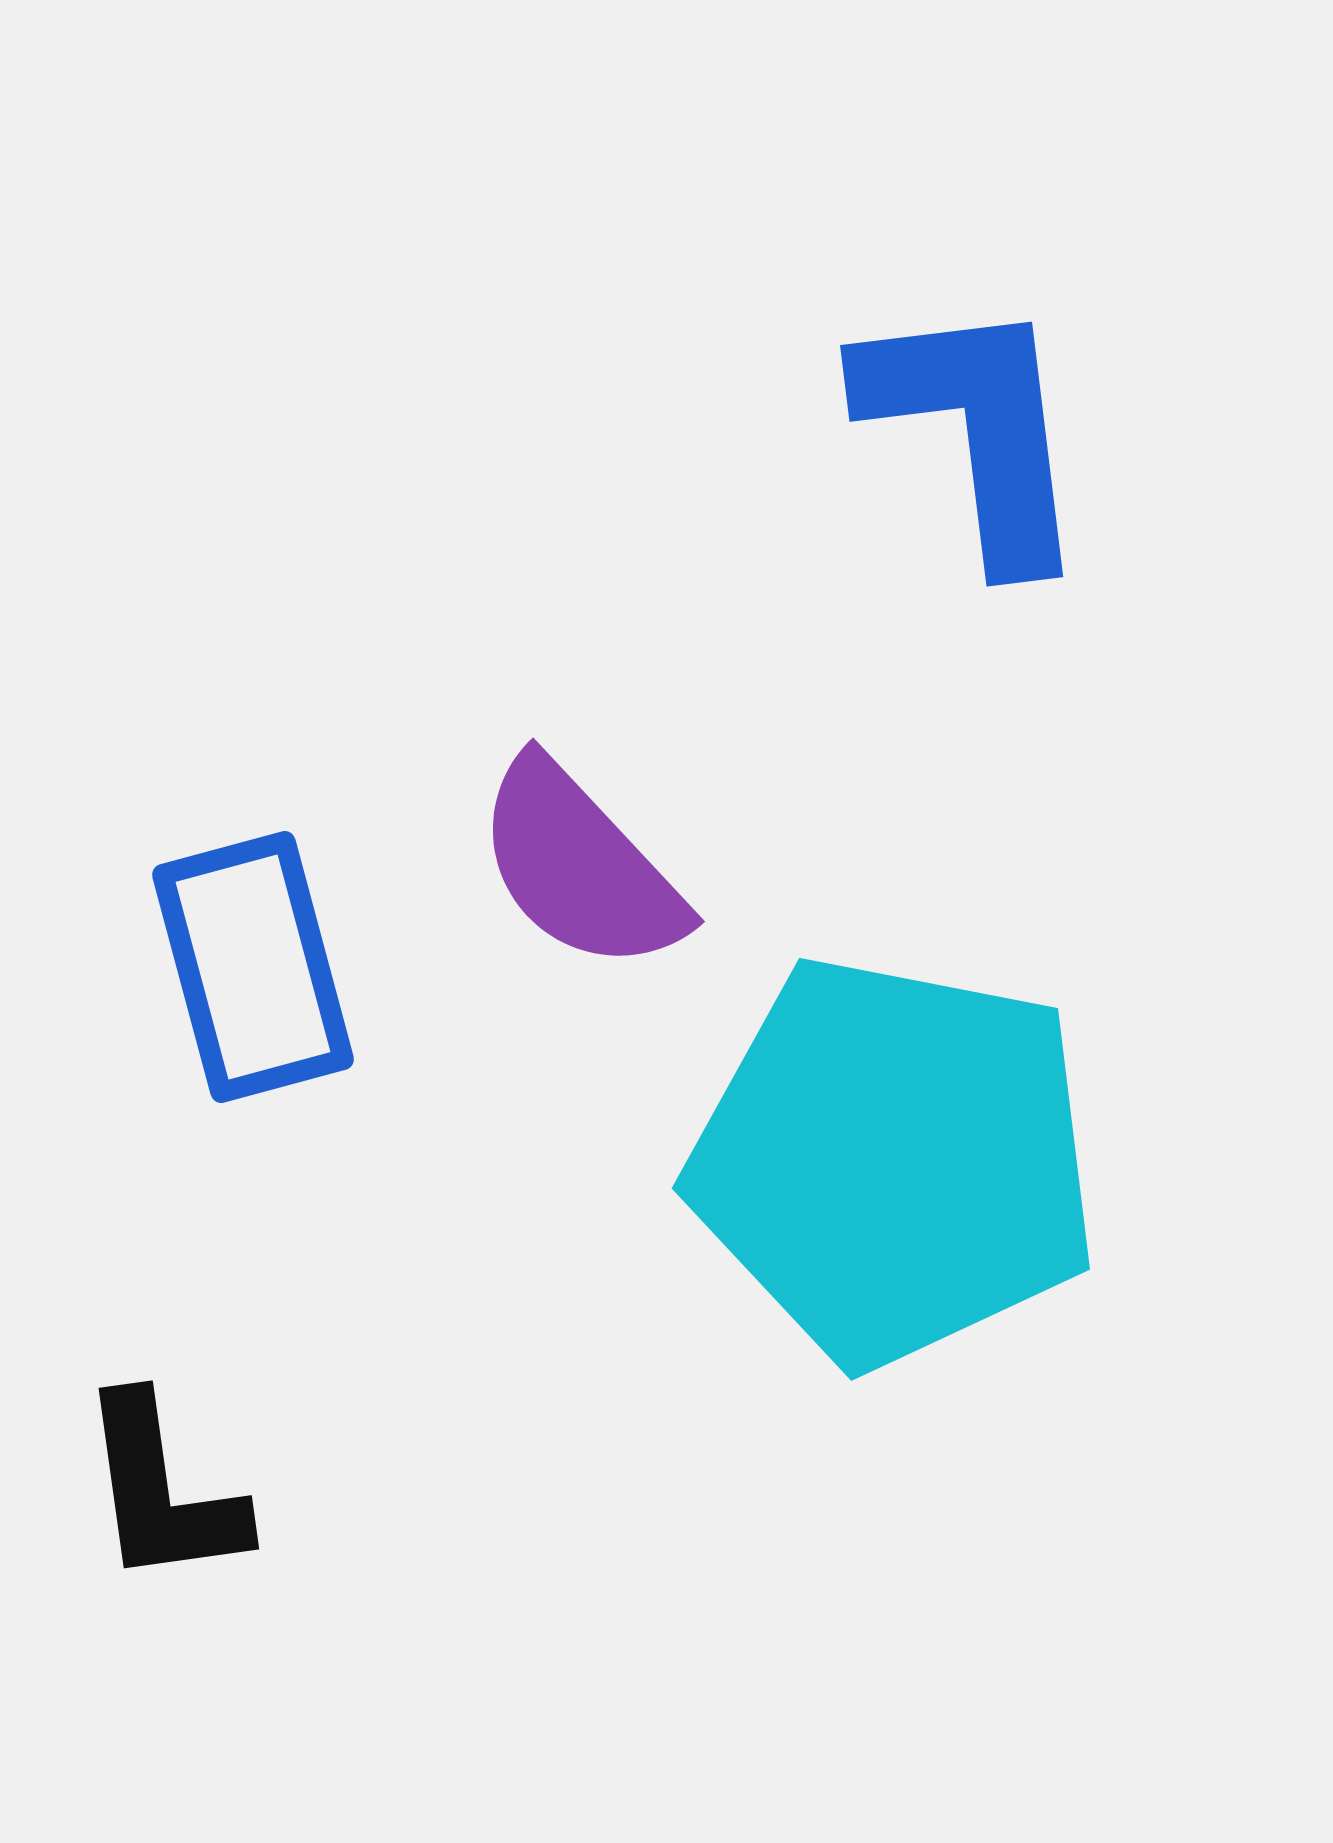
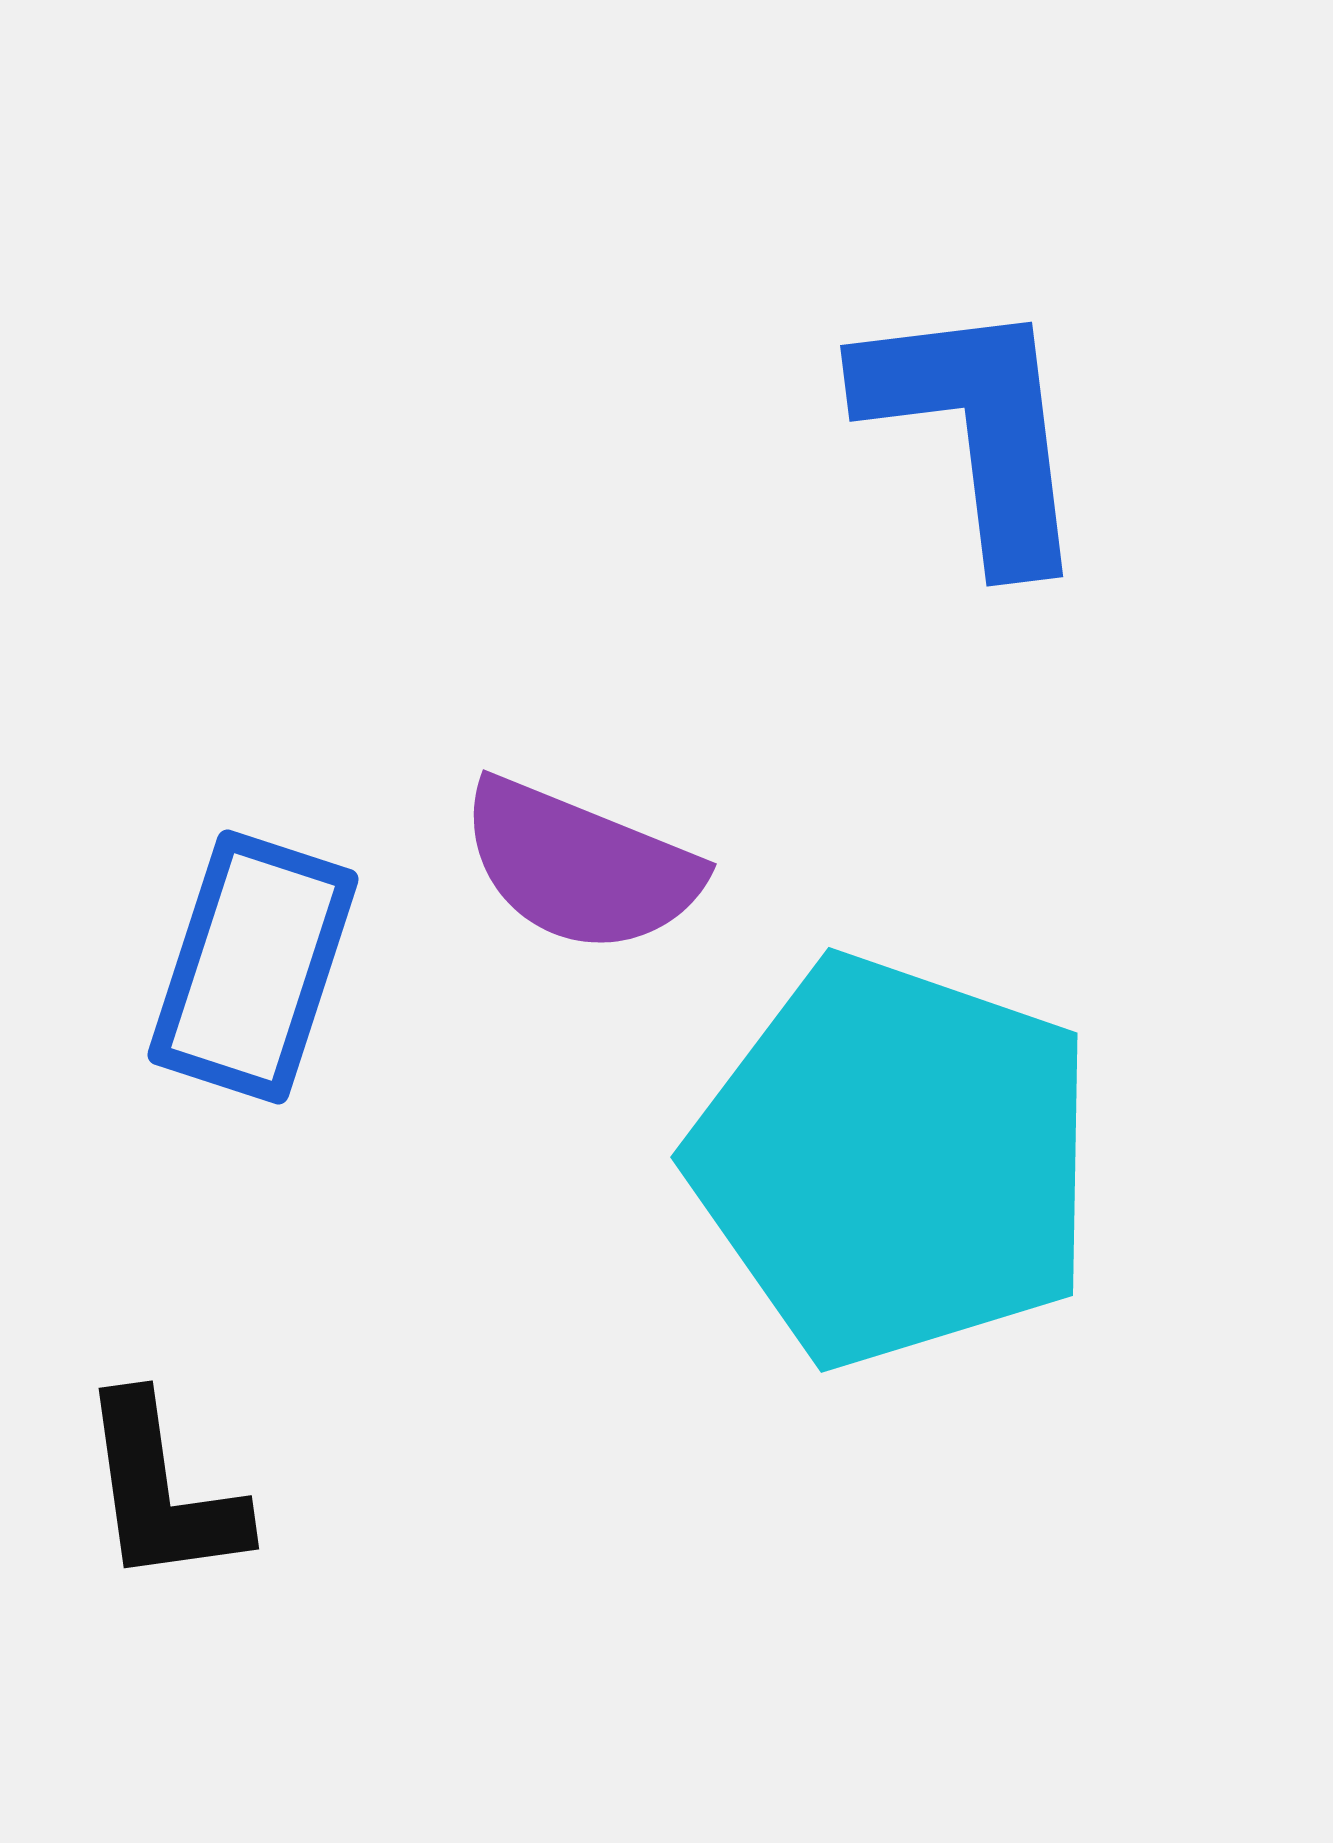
purple semicircle: rotated 25 degrees counterclockwise
blue rectangle: rotated 33 degrees clockwise
cyan pentagon: rotated 8 degrees clockwise
